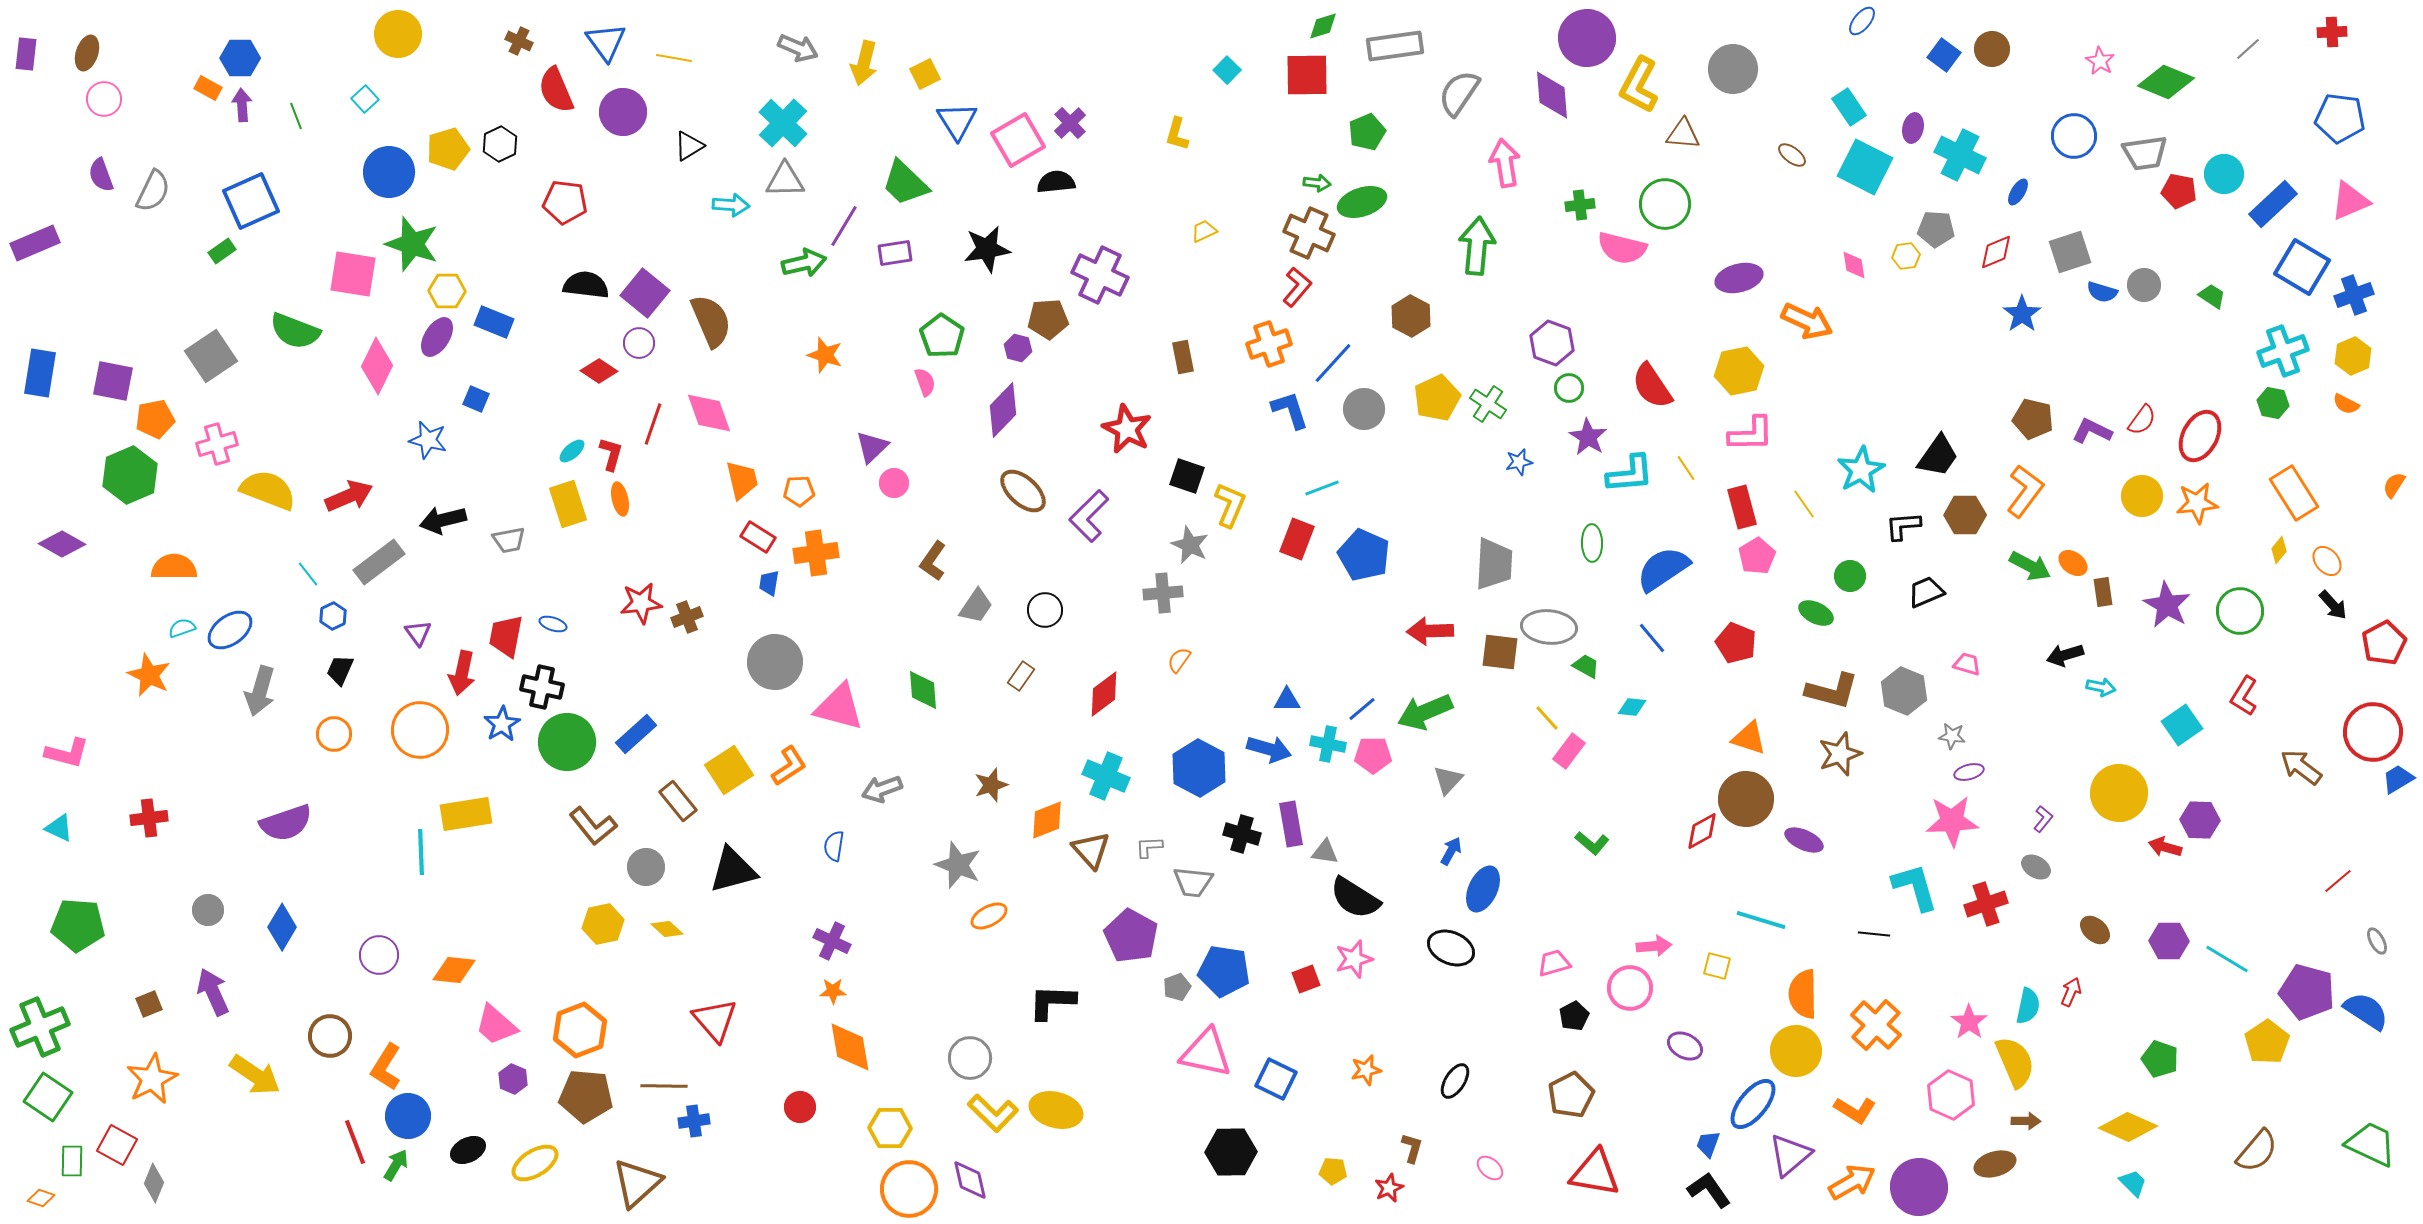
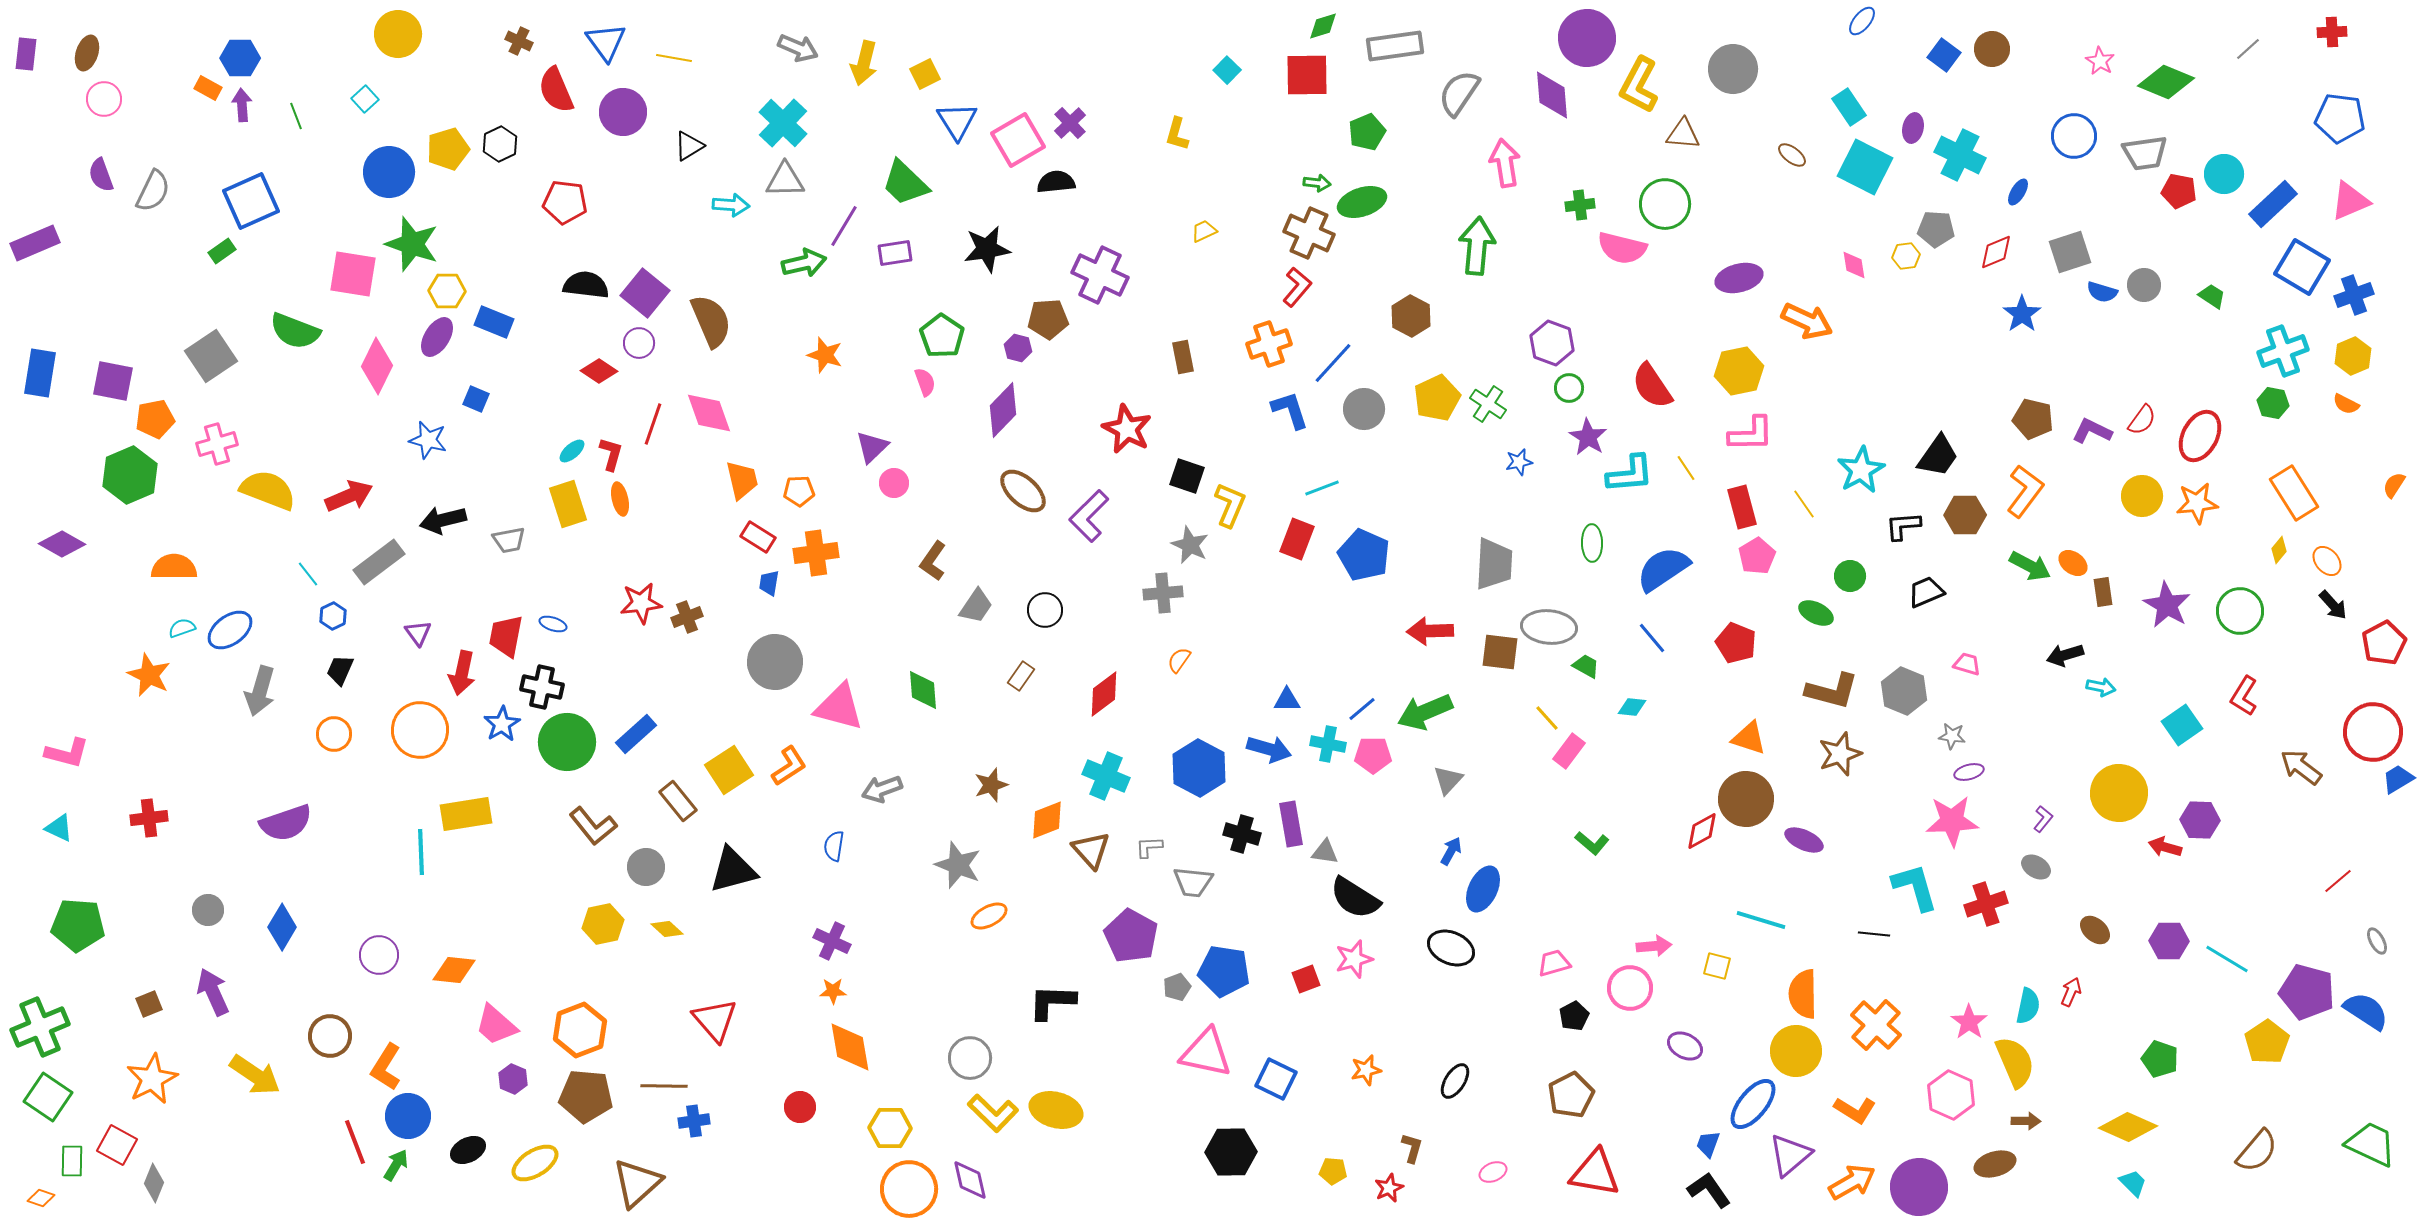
pink ellipse at (1490, 1168): moved 3 px right, 4 px down; rotated 64 degrees counterclockwise
